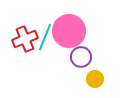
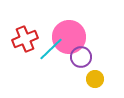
pink circle: moved 6 px down
cyan line: moved 6 px right, 12 px down; rotated 24 degrees clockwise
